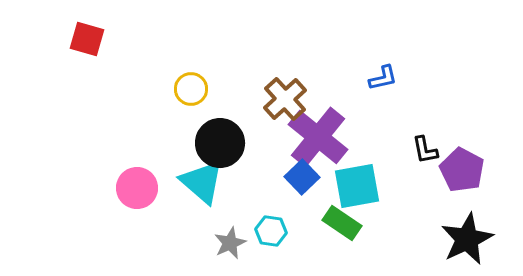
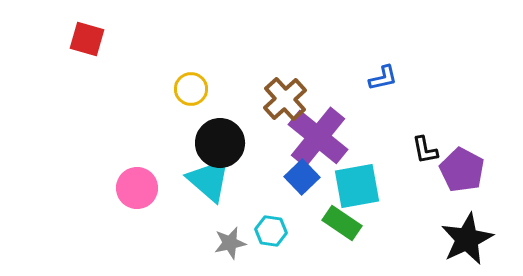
cyan triangle: moved 7 px right, 2 px up
gray star: rotated 12 degrees clockwise
